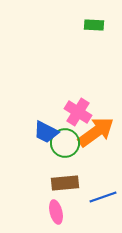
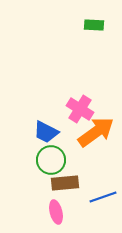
pink cross: moved 2 px right, 3 px up
green circle: moved 14 px left, 17 px down
